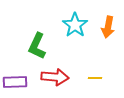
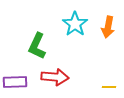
cyan star: moved 1 px up
yellow line: moved 14 px right, 9 px down
